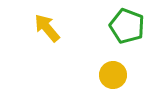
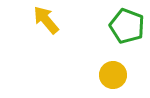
yellow arrow: moved 1 px left, 8 px up
